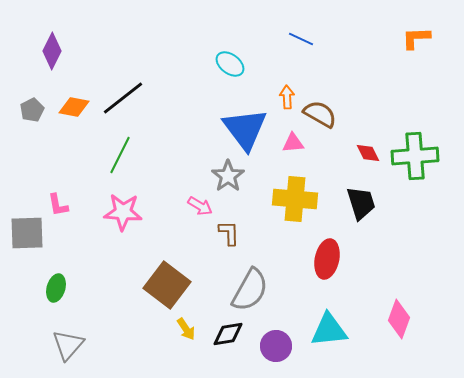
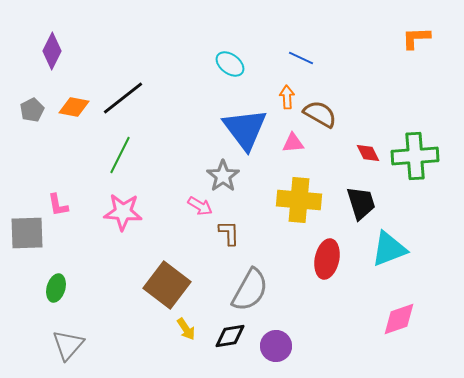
blue line: moved 19 px down
gray star: moved 5 px left
yellow cross: moved 4 px right, 1 px down
pink diamond: rotated 51 degrees clockwise
cyan triangle: moved 60 px right, 81 px up; rotated 15 degrees counterclockwise
black diamond: moved 2 px right, 2 px down
